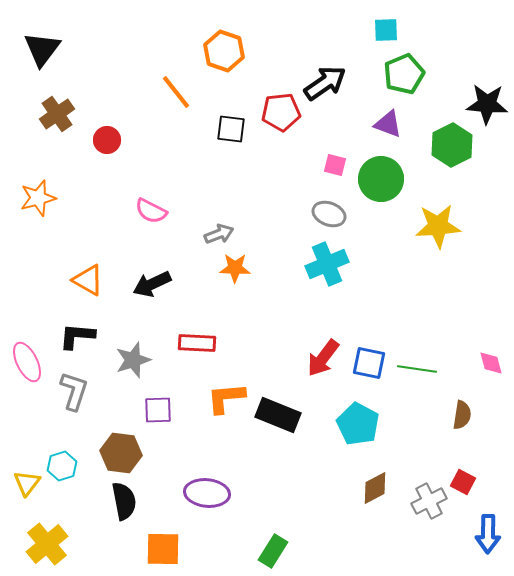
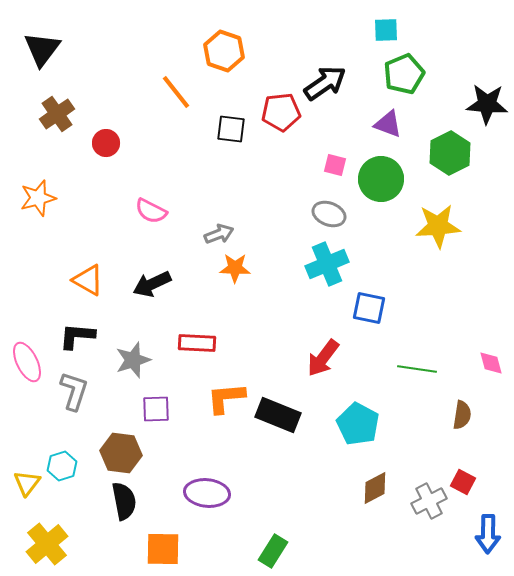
red circle at (107, 140): moved 1 px left, 3 px down
green hexagon at (452, 145): moved 2 px left, 8 px down
blue square at (369, 363): moved 55 px up
purple square at (158, 410): moved 2 px left, 1 px up
